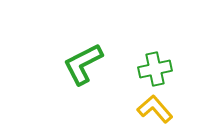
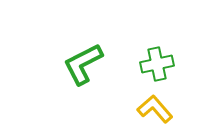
green cross: moved 2 px right, 5 px up
